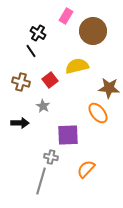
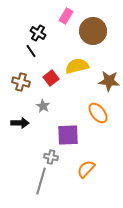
red square: moved 1 px right, 2 px up
brown star: moved 7 px up
